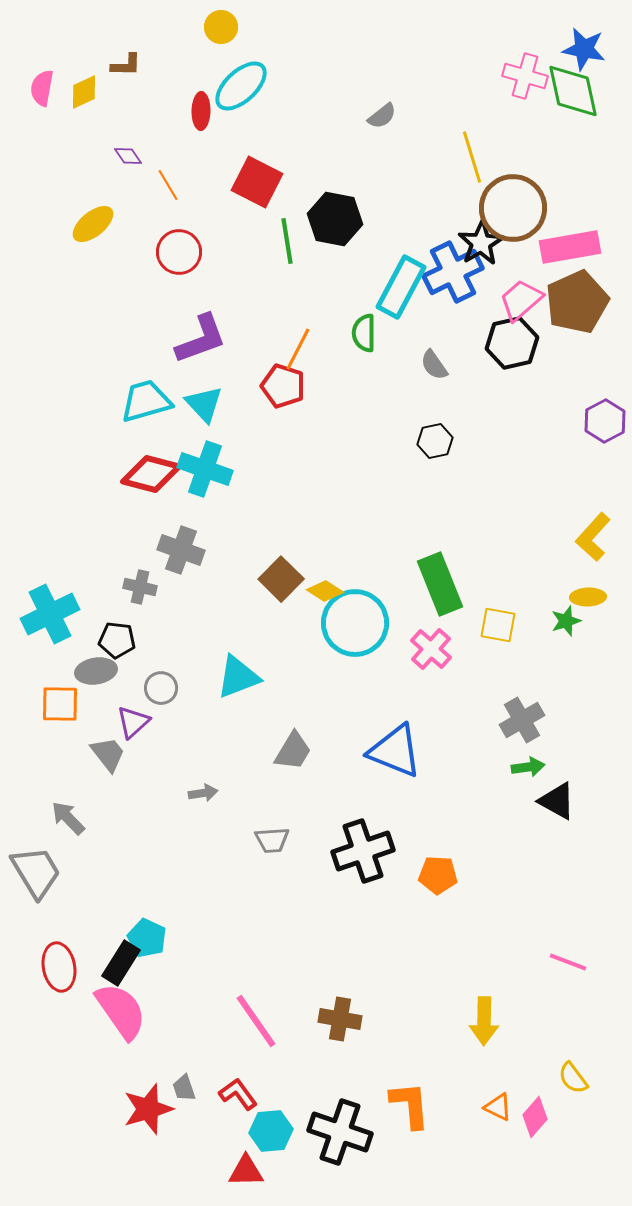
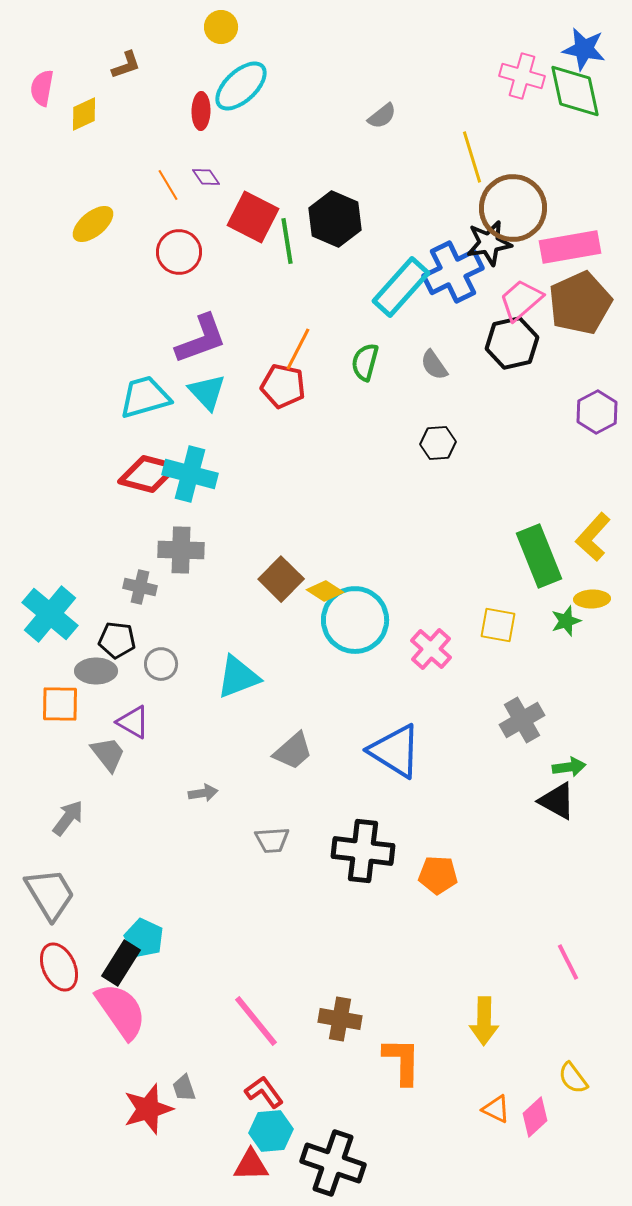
brown L-shape at (126, 65): rotated 20 degrees counterclockwise
pink cross at (525, 76): moved 3 px left
green diamond at (573, 91): moved 2 px right
yellow diamond at (84, 92): moved 22 px down
purple diamond at (128, 156): moved 78 px right, 21 px down
red square at (257, 182): moved 4 px left, 35 px down
black hexagon at (335, 219): rotated 12 degrees clockwise
black star at (481, 243): moved 8 px right; rotated 21 degrees clockwise
cyan rectangle at (401, 287): rotated 14 degrees clockwise
brown pentagon at (577, 302): moved 3 px right, 1 px down
green semicircle at (364, 333): moved 1 px right, 29 px down; rotated 15 degrees clockwise
red pentagon at (283, 386): rotated 6 degrees counterclockwise
cyan trapezoid at (146, 401): moved 1 px left, 4 px up
cyan triangle at (204, 404): moved 3 px right, 12 px up
purple hexagon at (605, 421): moved 8 px left, 9 px up
black hexagon at (435, 441): moved 3 px right, 2 px down; rotated 8 degrees clockwise
cyan cross at (205, 469): moved 15 px left, 5 px down; rotated 4 degrees counterclockwise
red diamond at (151, 474): moved 3 px left
gray cross at (181, 550): rotated 18 degrees counterclockwise
green rectangle at (440, 584): moved 99 px right, 28 px up
yellow ellipse at (588, 597): moved 4 px right, 2 px down
cyan cross at (50, 614): rotated 24 degrees counterclockwise
cyan circle at (355, 623): moved 3 px up
gray ellipse at (96, 671): rotated 9 degrees clockwise
gray circle at (161, 688): moved 24 px up
purple triangle at (133, 722): rotated 48 degrees counterclockwise
gray trapezoid at (293, 751): rotated 18 degrees clockwise
blue triangle at (395, 751): rotated 10 degrees clockwise
green arrow at (528, 767): moved 41 px right
gray arrow at (68, 818): rotated 81 degrees clockwise
black cross at (363, 851): rotated 26 degrees clockwise
gray trapezoid at (36, 872): moved 14 px right, 22 px down
cyan pentagon at (147, 938): moved 3 px left
pink line at (568, 962): rotated 42 degrees clockwise
red ellipse at (59, 967): rotated 15 degrees counterclockwise
pink line at (256, 1021): rotated 4 degrees counterclockwise
red L-shape at (238, 1094): moved 26 px right, 2 px up
orange L-shape at (410, 1105): moved 8 px left, 44 px up; rotated 6 degrees clockwise
orange triangle at (498, 1107): moved 2 px left, 2 px down
pink diamond at (535, 1117): rotated 6 degrees clockwise
black cross at (340, 1132): moved 7 px left, 31 px down
red triangle at (246, 1171): moved 5 px right, 6 px up
